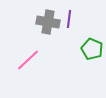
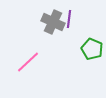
gray cross: moved 5 px right; rotated 15 degrees clockwise
pink line: moved 2 px down
